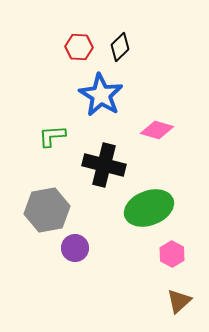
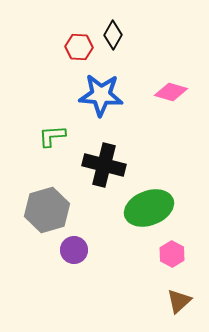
black diamond: moved 7 px left, 12 px up; rotated 16 degrees counterclockwise
blue star: rotated 27 degrees counterclockwise
pink diamond: moved 14 px right, 38 px up
gray hexagon: rotated 6 degrees counterclockwise
purple circle: moved 1 px left, 2 px down
